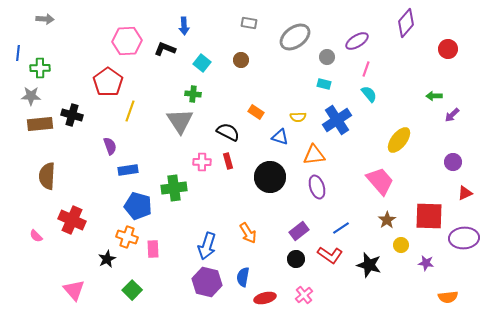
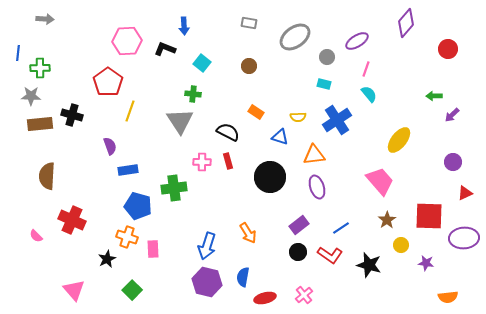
brown circle at (241, 60): moved 8 px right, 6 px down
purple rectangle at (299, 231): moved 6 px up
black circle at (296, 259): moved 2 px right, 7 px up
